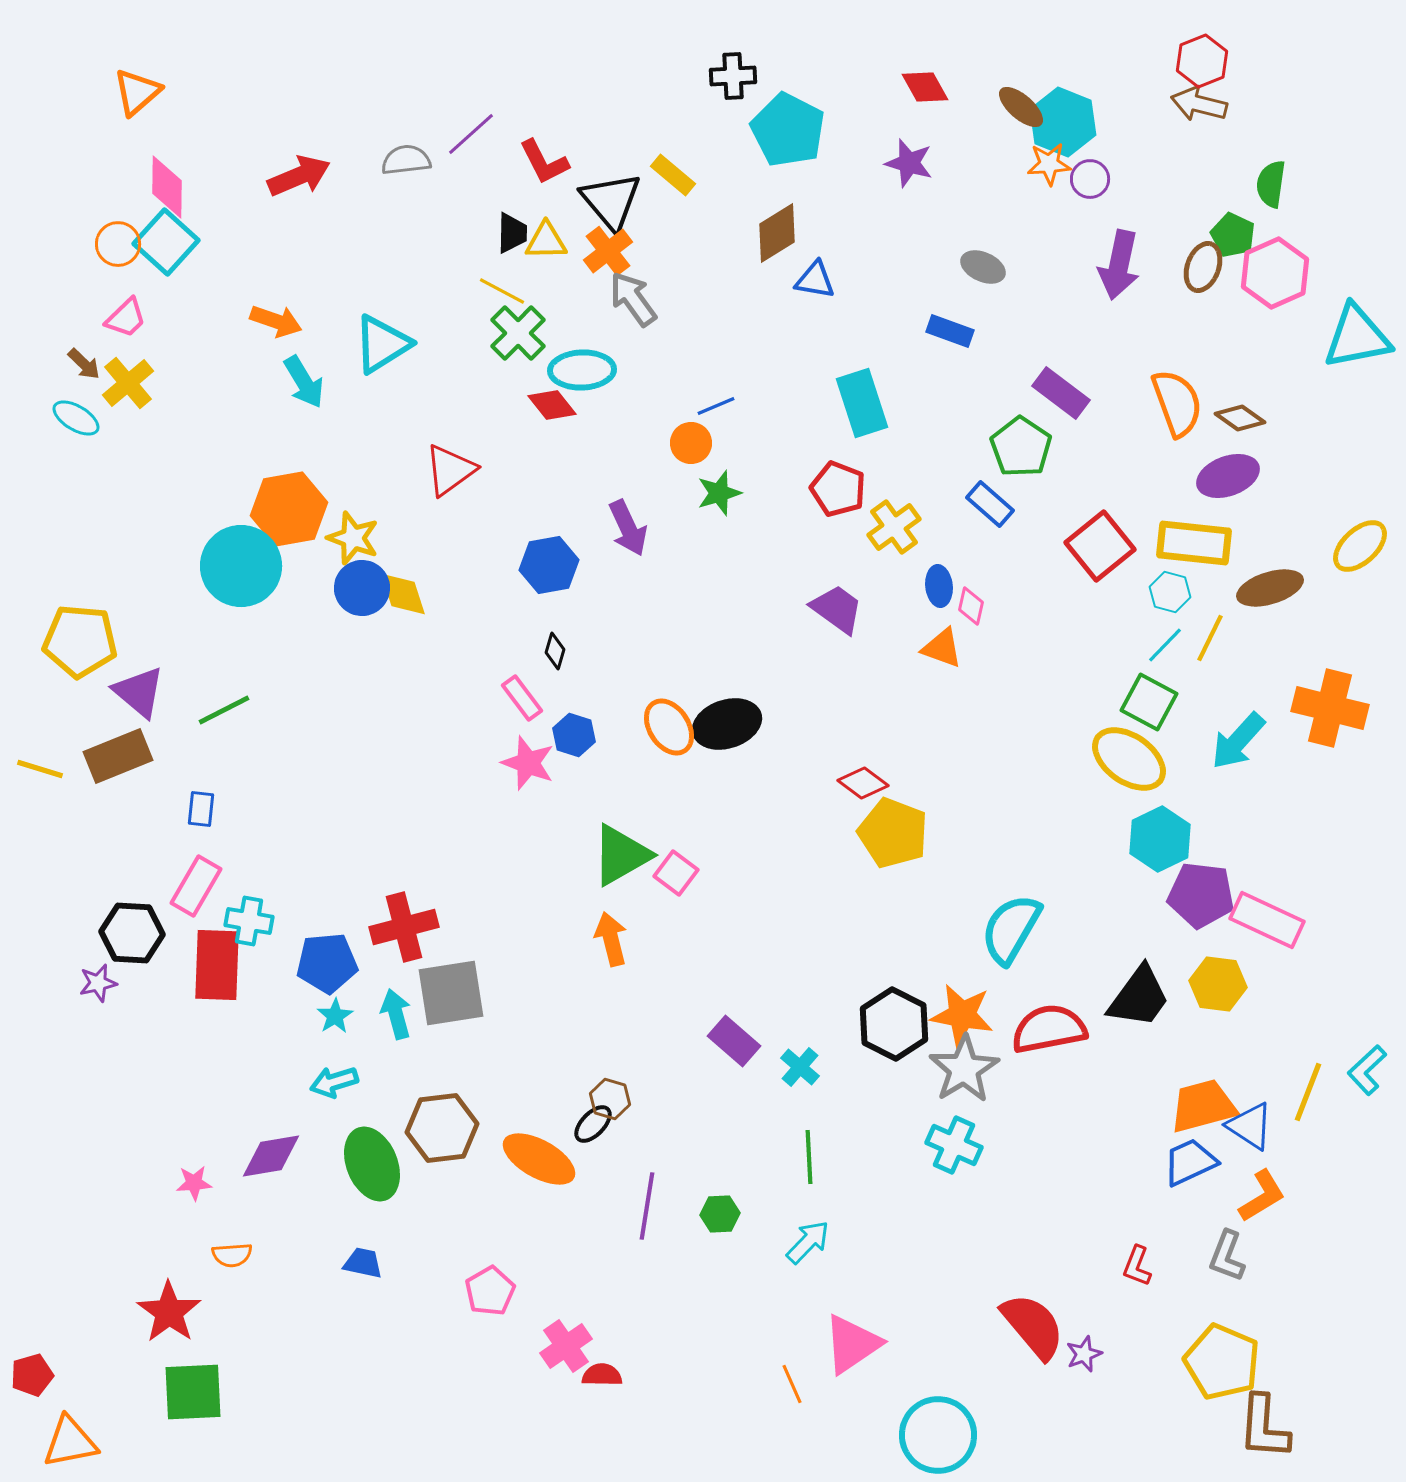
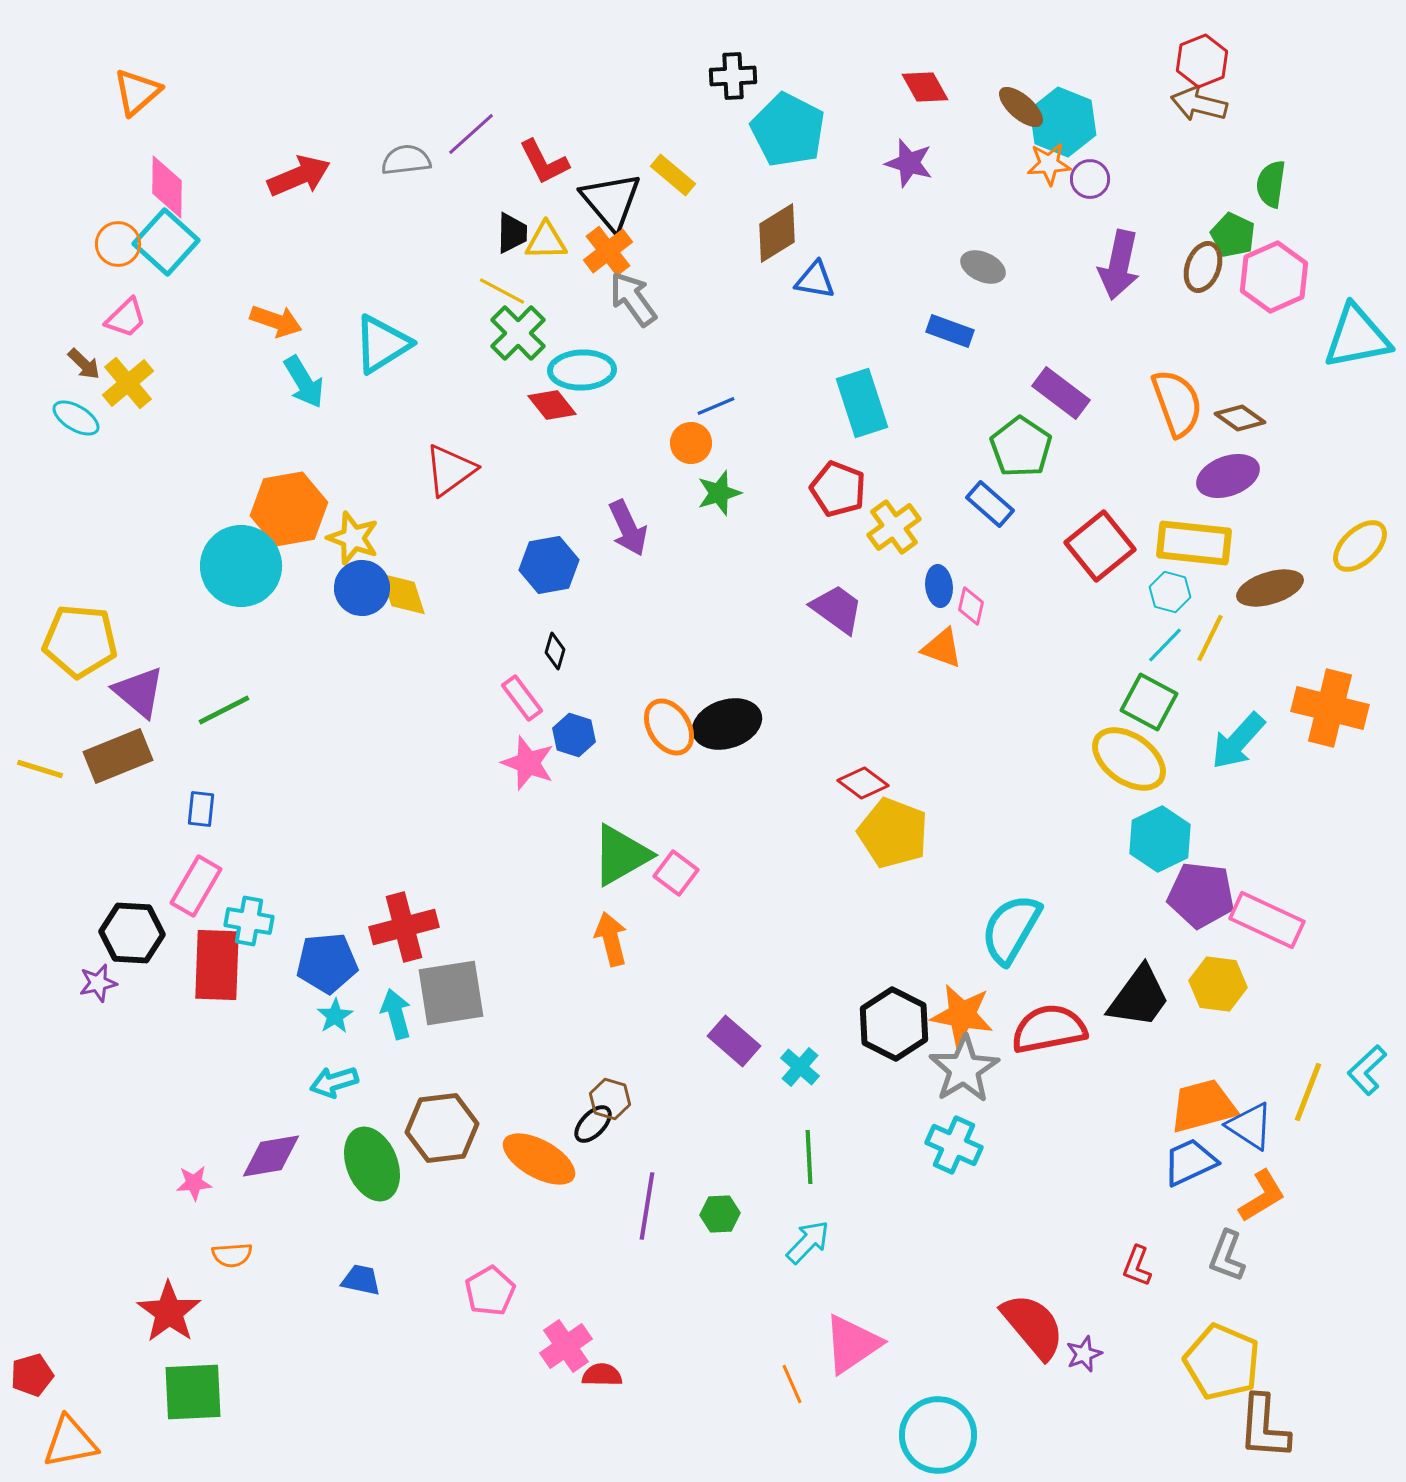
pink hexagon at (1275, 273): moved 1 px left, 4 px down
blue trapezoid at (363, 1263): moved 2 px left, 17 px down
